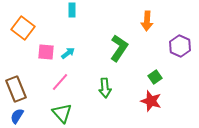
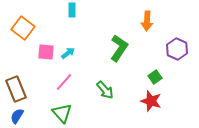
purple hexagon: moved 3 px left, 3 px down
pink line: moved 4 px right
green arrow: moved 2 px down; rotated 36 degrees counterclockwise
